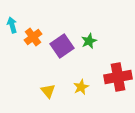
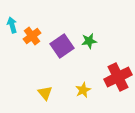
orange cross: moved 1 px left, 1 px up
green star: rotated 14 degrees clockwise
red cross: rotated 16 degrees counterclockwise
yellow star: moved 2 px right, 3 px down
yellow triangle: moved 3 px left, 2 px down
